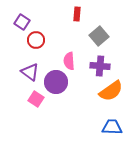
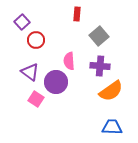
purple square: rotated 14 degrees clockwise
